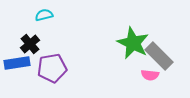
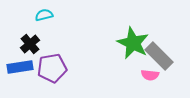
blue rectangle: moved 3 px right, 4 px down
